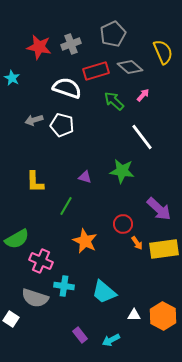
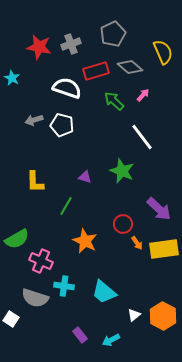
green star: rotated 15 degrees clockwise
white triangle: rotated 40 degrees counterclockwise
